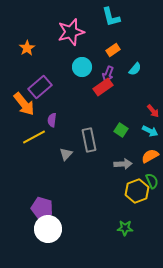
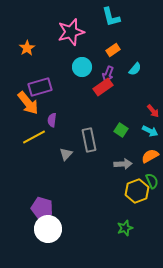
purple rectangle: rotated 25 degrees clockwise
orange arrow: moved 4 px right, 1 px up
green star: rotated 21 degrees counterclockwise
